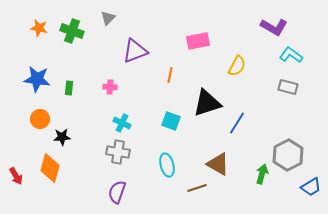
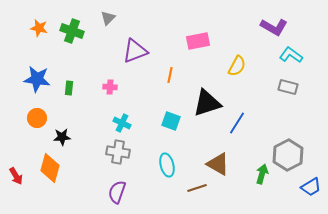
orange circle: moved 3 px left, 1 px up
